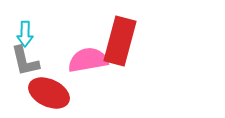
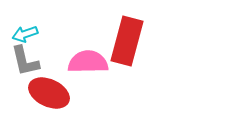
cyan arrow: rotated 70 degrees clockwise
red rectangle: moved 7 px right
pink semicircle: moved 2 px down; rotated 9 degrees clockwise
